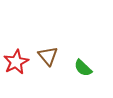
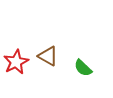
brown triangle: rotated 20 degrees counterclockwise
